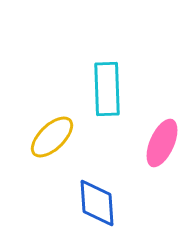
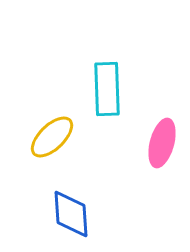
pink ellipse: rotated 9 degrees counterclockwise
blue diamond: moved 26 px left, 11 px down
